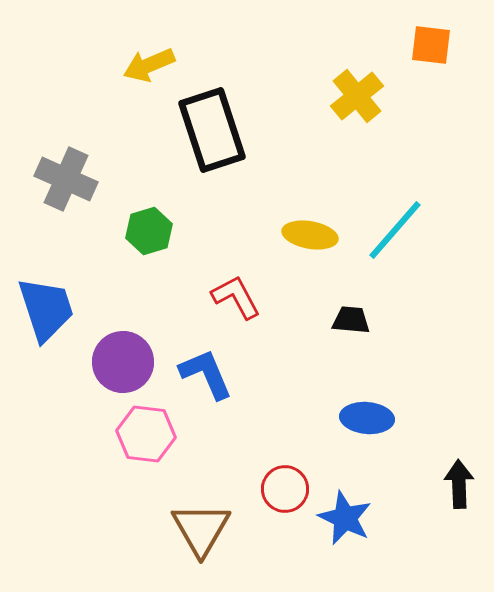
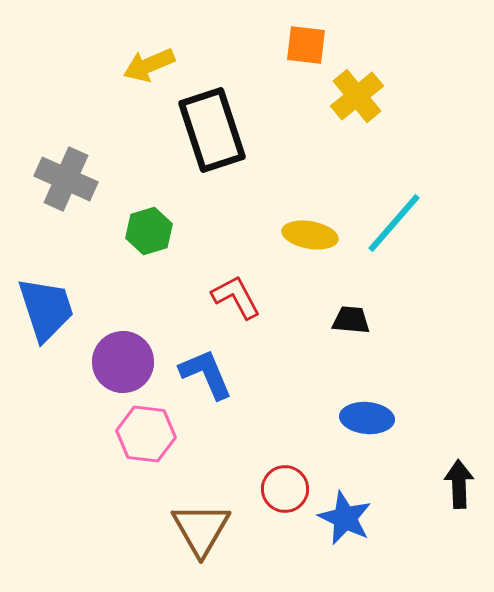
orange square: moved 125 px left
cyan line: moved 1 px left, 7 px up
